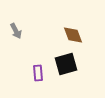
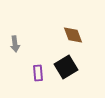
gray arrow: moved 1 px left, 13 px down; rotated 21 degrees clockwise
black square: moved 3 px down; rotated 15 degrees counterclockwise
